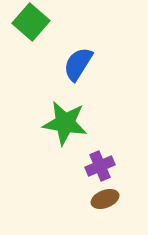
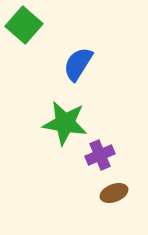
green square: moved 7 px left, 3 px down
purple cross: moved 11 px up
brown ellipse: moved 9 px right, 6 px up
